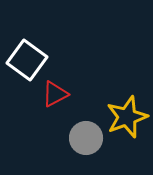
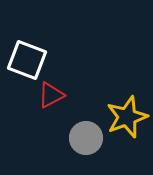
white square: rotated 15 degrees counterclockwise
red triangle: moved 4 px left, 1 px down
